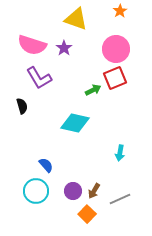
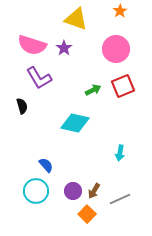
red square: moved 8 px right, 8 px down
